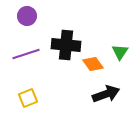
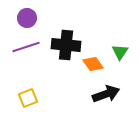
purple circle: moved 2 px down
purple line: moved 7 px up
